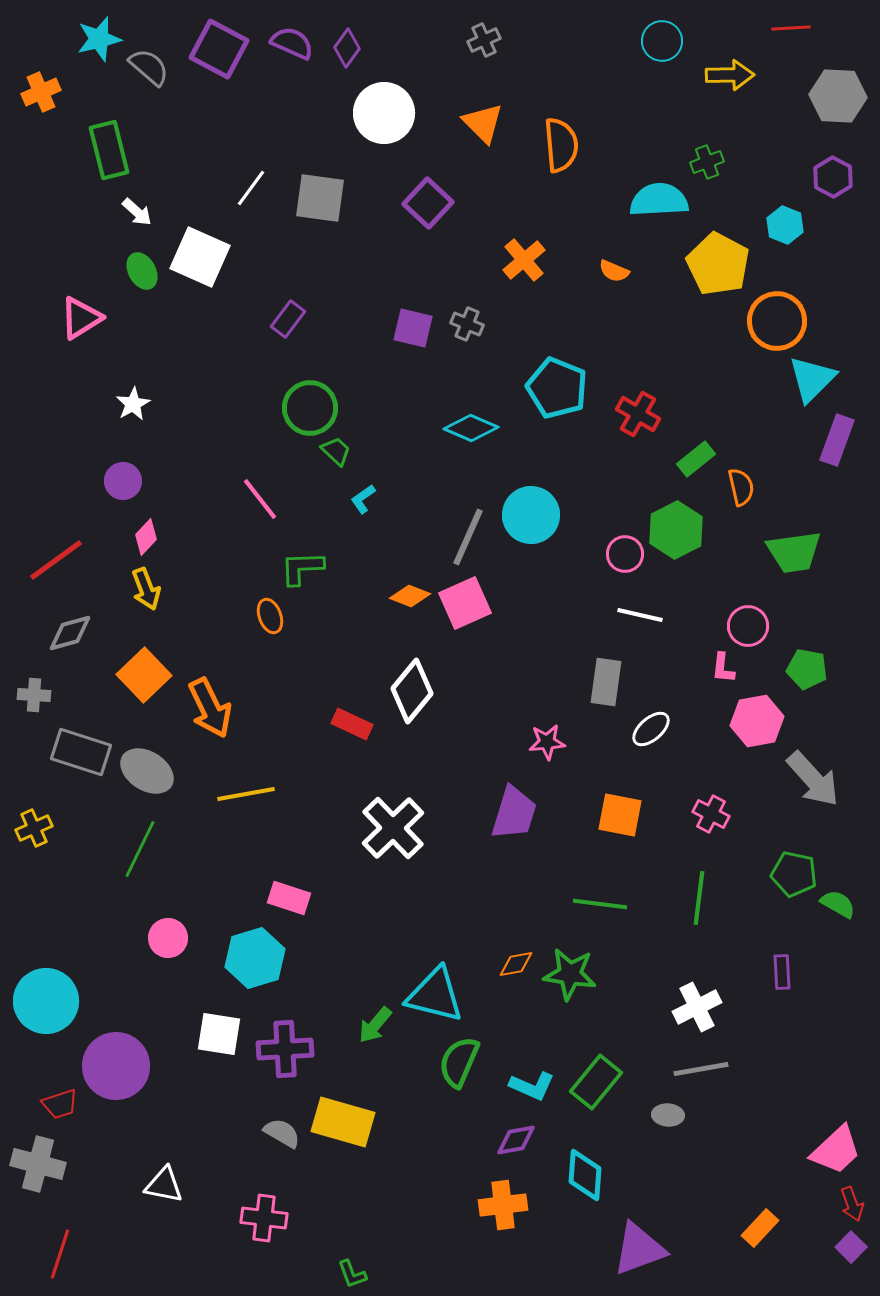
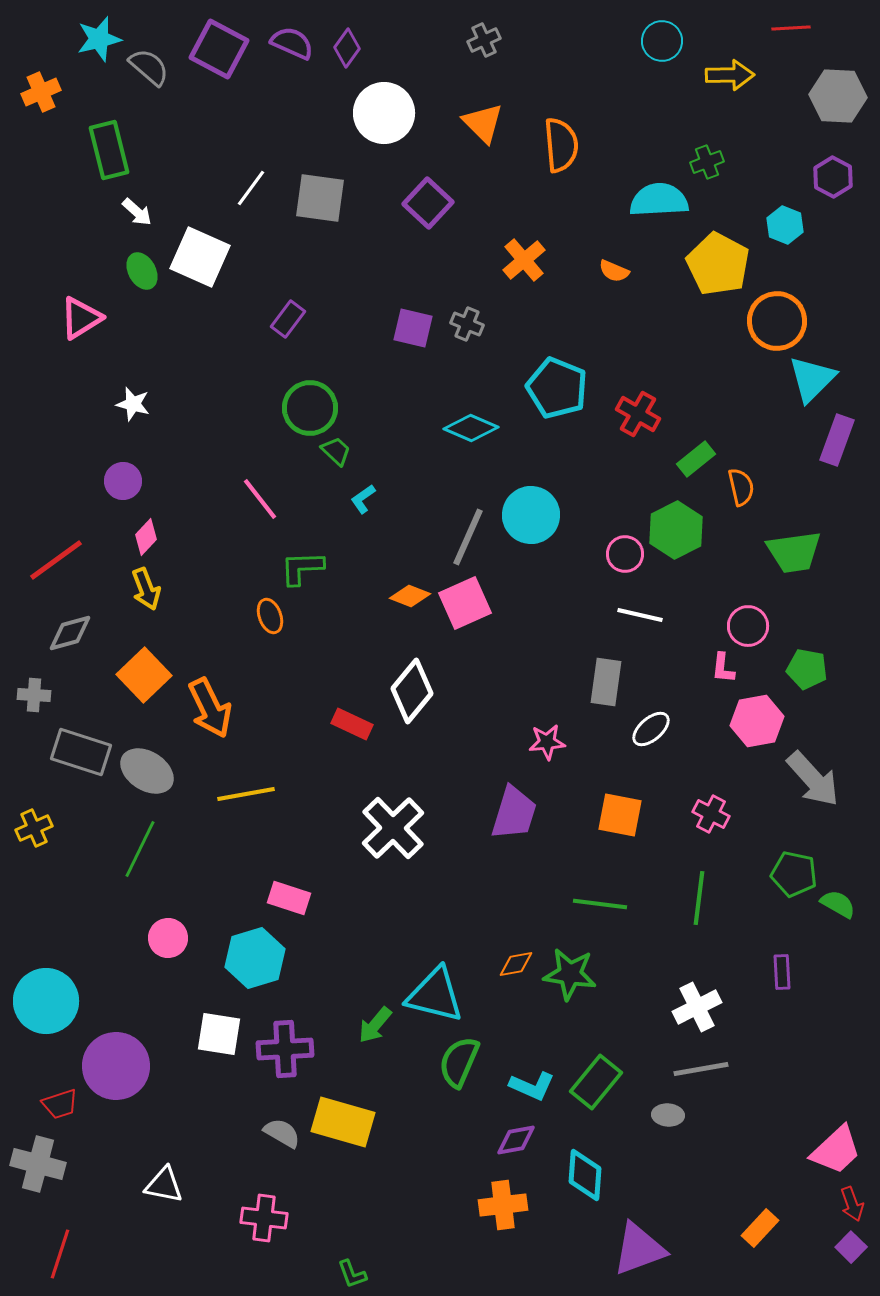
white star at (133, 404): rotated 28 degrees counterclockwise
